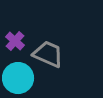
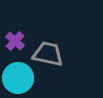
gray trapezoid: rotated 12 degrees counterclockwise
